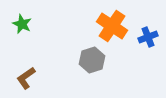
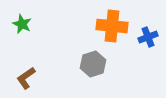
orange cross: rotated 28 degrees counterclockwise
gray hexagon: moved 1 px right, 4 px down
